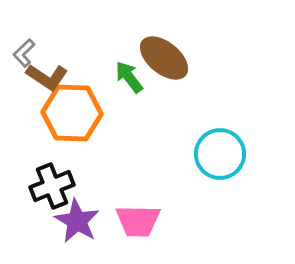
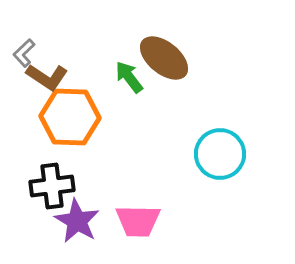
orange hexagon: moved 2 px left, 4 px down
black cross: rotated 15 degrees clockwise
